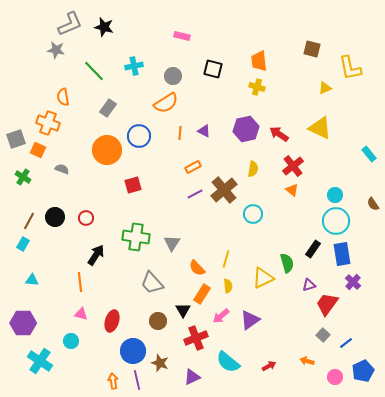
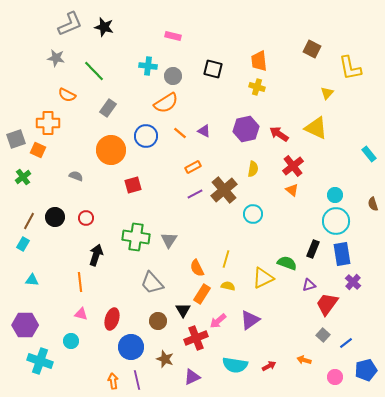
pink rectangle at (182, 36): moved 9 px left
brown square at (312, 49): rotated 12 degrees clockwise
gray star at (56, 50): moved 8 px down
cyan cross at (134, 66): moved 14 px right; rotated 18 degrees clockwise
yellow triangle at (325, 88): moved 2 px right, 5 px down; rotated 24 degrees counterclockwise
orange semicircle at (63, 97): moved 4 px right, 2 px up; rotated 54 degrees counterclockwise
orange cross at (48, 123): rotated 20 degrees counterclockwise
yellow triangle at (320, 128): moved 4 px left
orange line at (180, 133): rotated 56 degrees counterclockwise
blue circle at (139, 136): moved 7 px right
orange circle at (107, 150): moved 4 px right
gray semicircle at (62, 169): moved 14 px right, 7 px down
green cross at (23, 177): rotated 21 degrees clockwise
brown semicircle at (373, 204): rotated 16 degrees clockwise
gray triangle at (172, 243): moved 3 px left, 3 px up
black rectangle at (313, 249): rotated 12 degrees counterclockwise
black arrow at (96, 255): rotated 15 degrees counterclockwise
green semicircle at (287, 263): rotated 54 degrees counterclockwise
orange semicircle at (197, 268): rotated 18 degrees clockwise
yellow semicircle at (228, 286): rotated 72 degrees counterclockwise
pink arrow at (221, 316): moved 3 px left, 5 px down
red ellipse at (112, 321): moved 2 px up
purple hexagon at (23, 323): moved 2 px right, 2 px down
blue circle at (133, 351): moved 2 px left, 4 px up
cyan cross at (40, 361): rotated 15 degrees counterclockwise
orange arrow at (307, 361): moved 3 px left, 1 px up
cyan semicircle at (228, 362): moved 7 px right, 3 px down; rotated 30 degrees counterclockwise
brown star at (160, 363): moved 5 px right, 4 px up
blue pentagon at (363, 371): moved 3 px right, 1 px up; rotated 10 degrees clockwise
